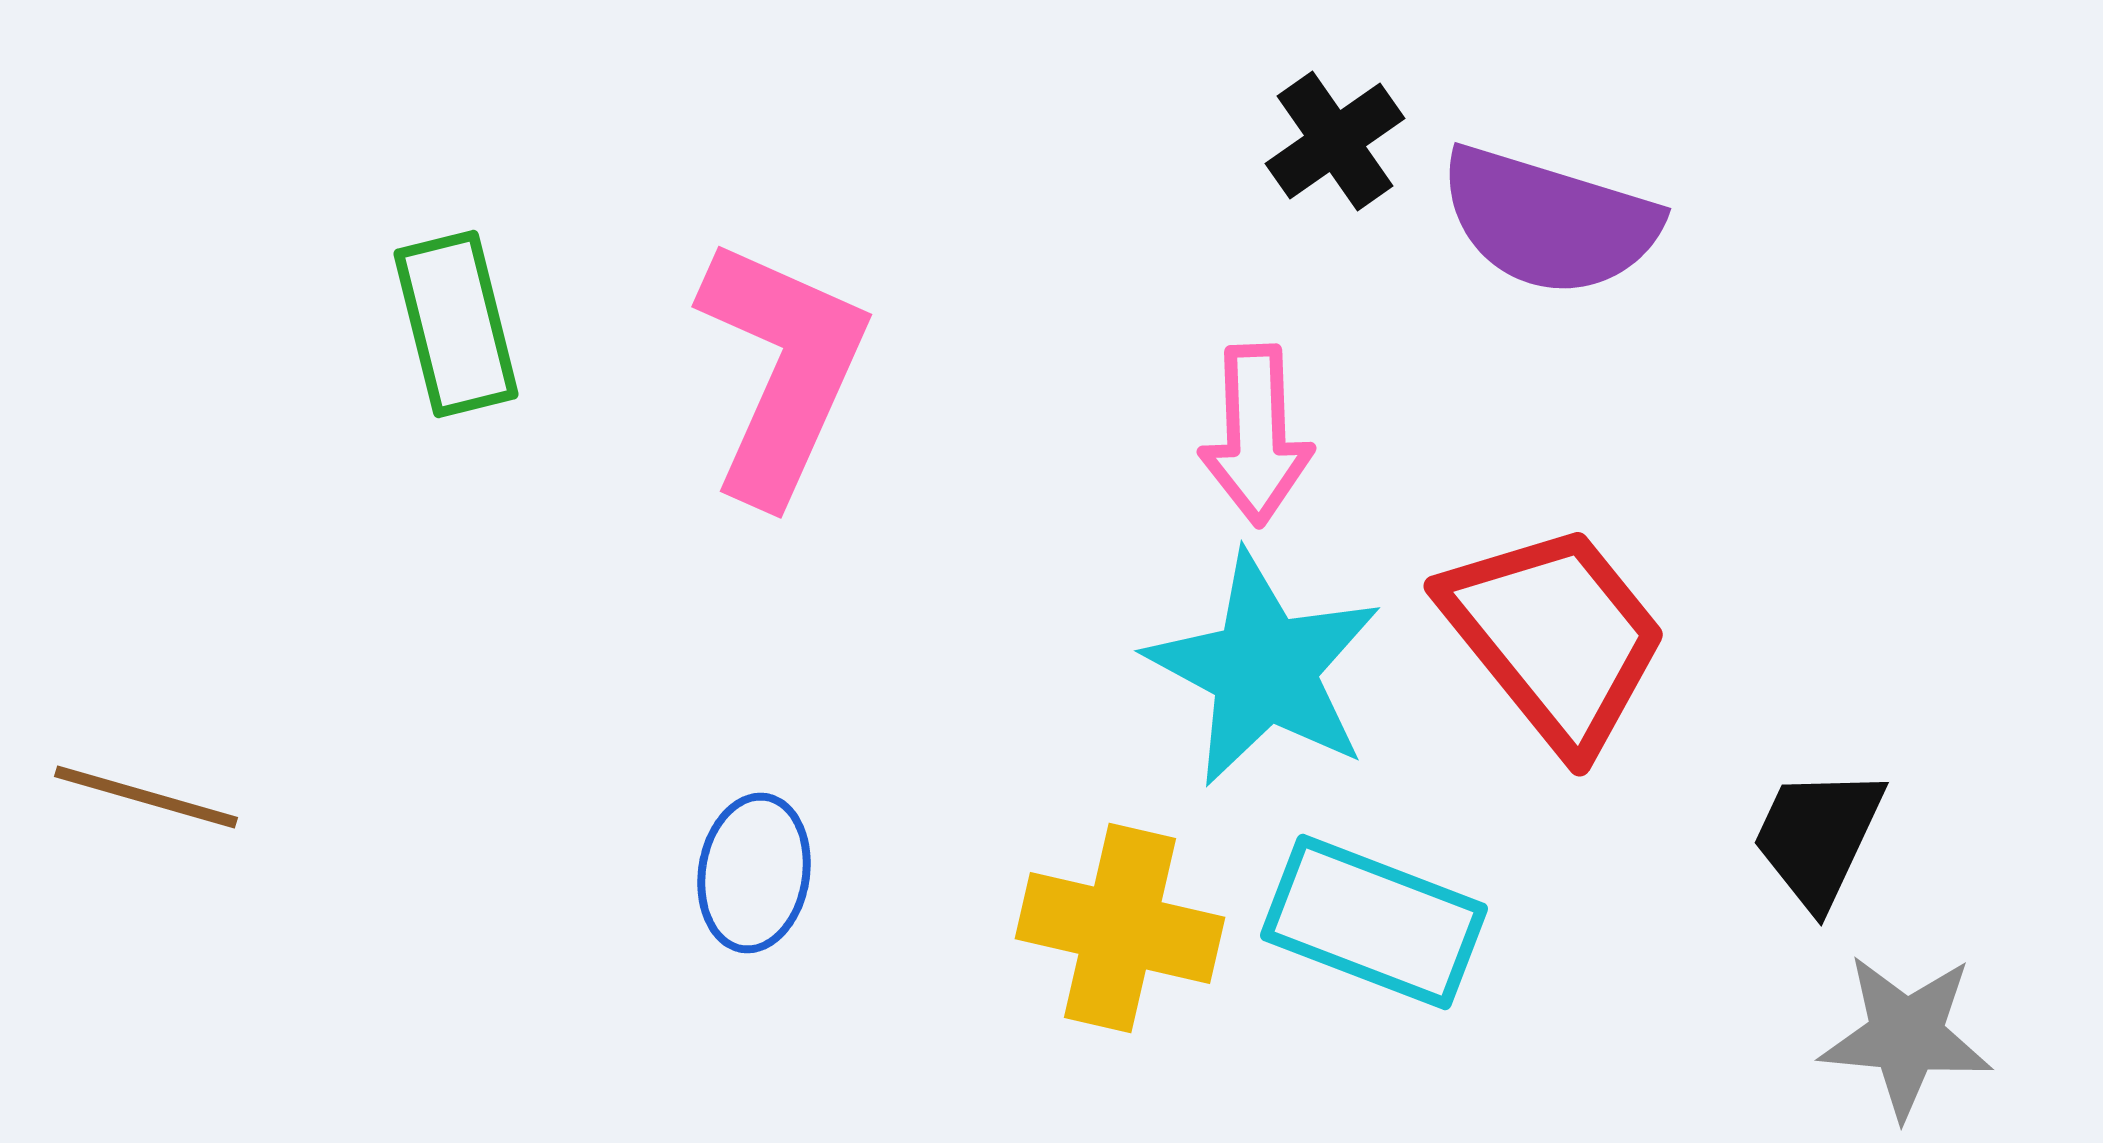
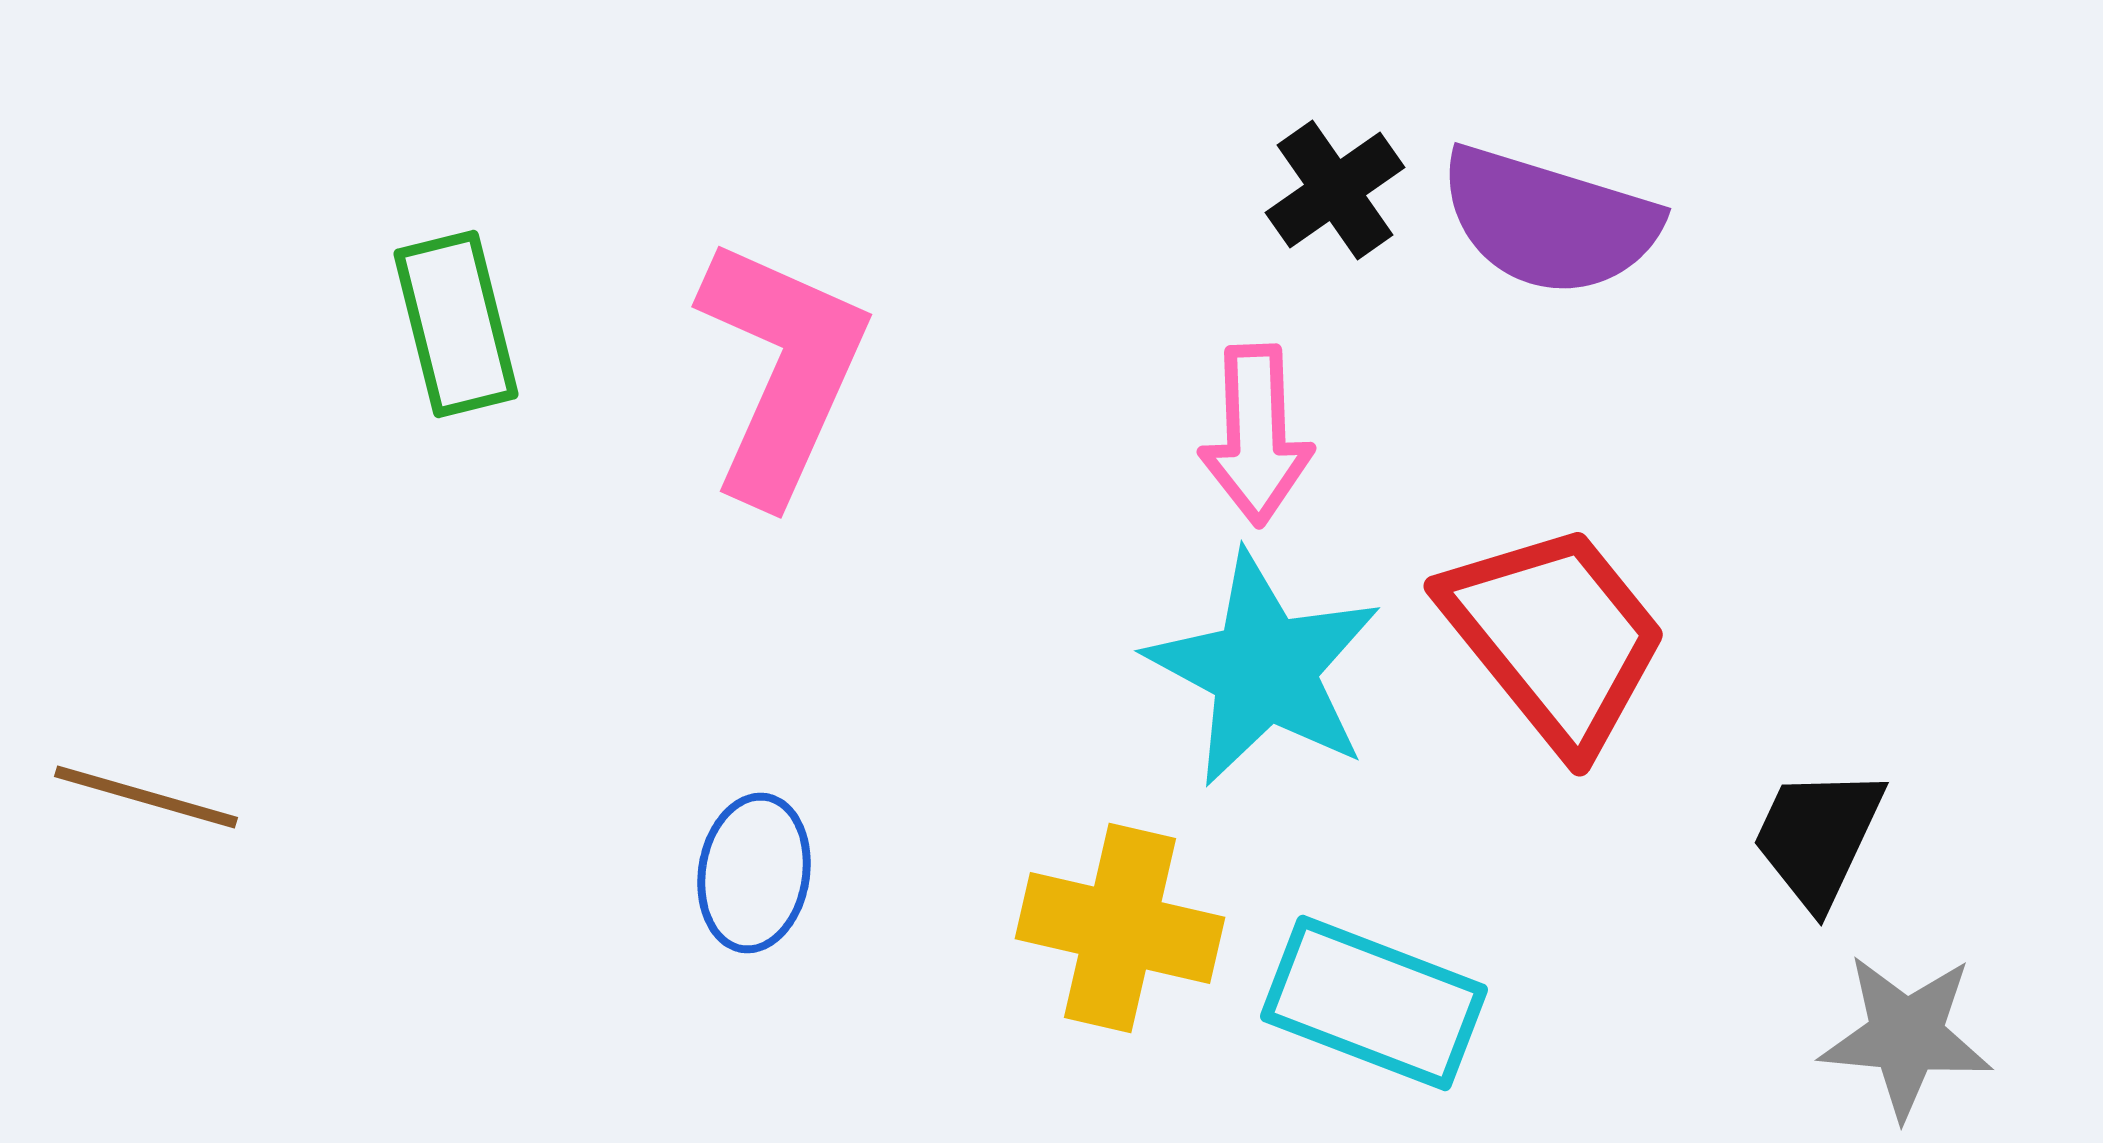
black cross: moved 49 px down
cyan rectangle: moved 81 px down
